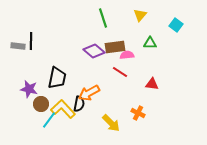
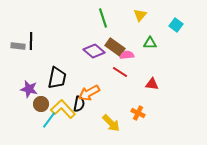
brown rectangle: rotated 42 degrees clockwise
